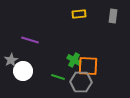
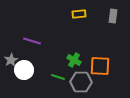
purple line: moved 2 px right, 1 px down
orange square: moved 12 px right
white circle: moved 1 px right, 1 px up
